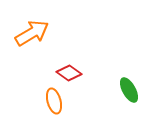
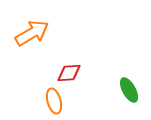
red diamond: rotated 40 degrees counterclockwise
